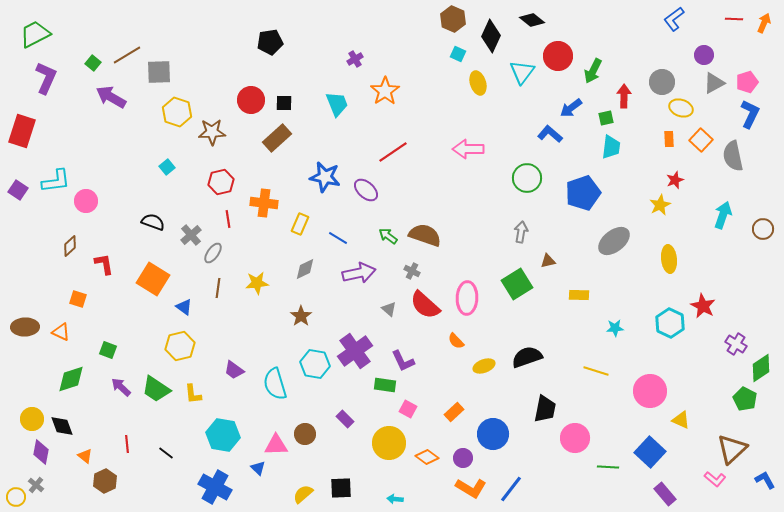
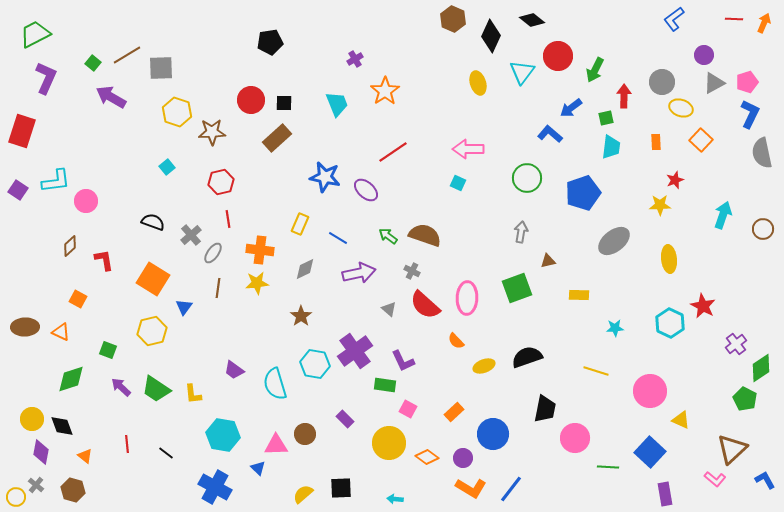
cyan square at (458, 54): moved 129 px down
green arrow at (593, 71): moved 2 px right, 1 px up
gray square at (159, 72): moved 2 px right, 4 px up
orange rectangle at (669, 139): moved 13 px left, 3 px down
gray semicircle at (733, 156): moved 29 px right, 3 px up
orange cross at (264, 203): moved 4 px left, 47 px down
yellow star at (660, 205): rotated 25 degrees clockwise
red L-shape at (104, 264): moved 4 px up
green square at (517, 284): moved 4 px down; rotated 12 degrees clockwise
orange square at (78, 299): rotated 12 degrees clockwise
blue triangle at (184, 307): rotated 30 degrees clockwise
purple cross at (736, 344): rotated 20 degrees clockwise
yellow hexagon at (180, 346): moved 28 px left, 15 px up
brown hexagon at (105, 481): moved 32 px left, 9 px down; rotated 20 degrees counterclockwise
purple rectangle at (665, 494): rotated 30 degrees clockwise
